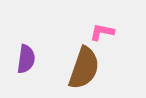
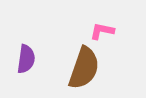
pink L-shape: moved 1 px up
